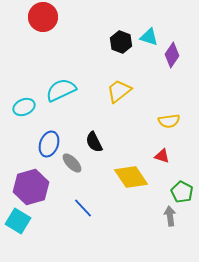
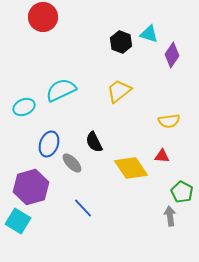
cyan triangle: moved 3 px up
red triangle: rotated 14 degrees counterclockwise
yellow diamond: moved 9 px up
